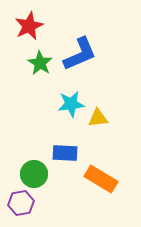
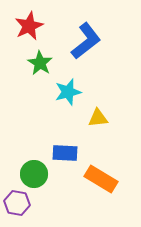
blue L-shape: moved 6 px right, 13 px up; rotated 15 degrees counterclockwise
cyan star: moved 3 px left, 12 px up; rotated 8 degrees counterclockwise
purple hexagon: moved 4 px left; rotated 20 degrees clockwise
